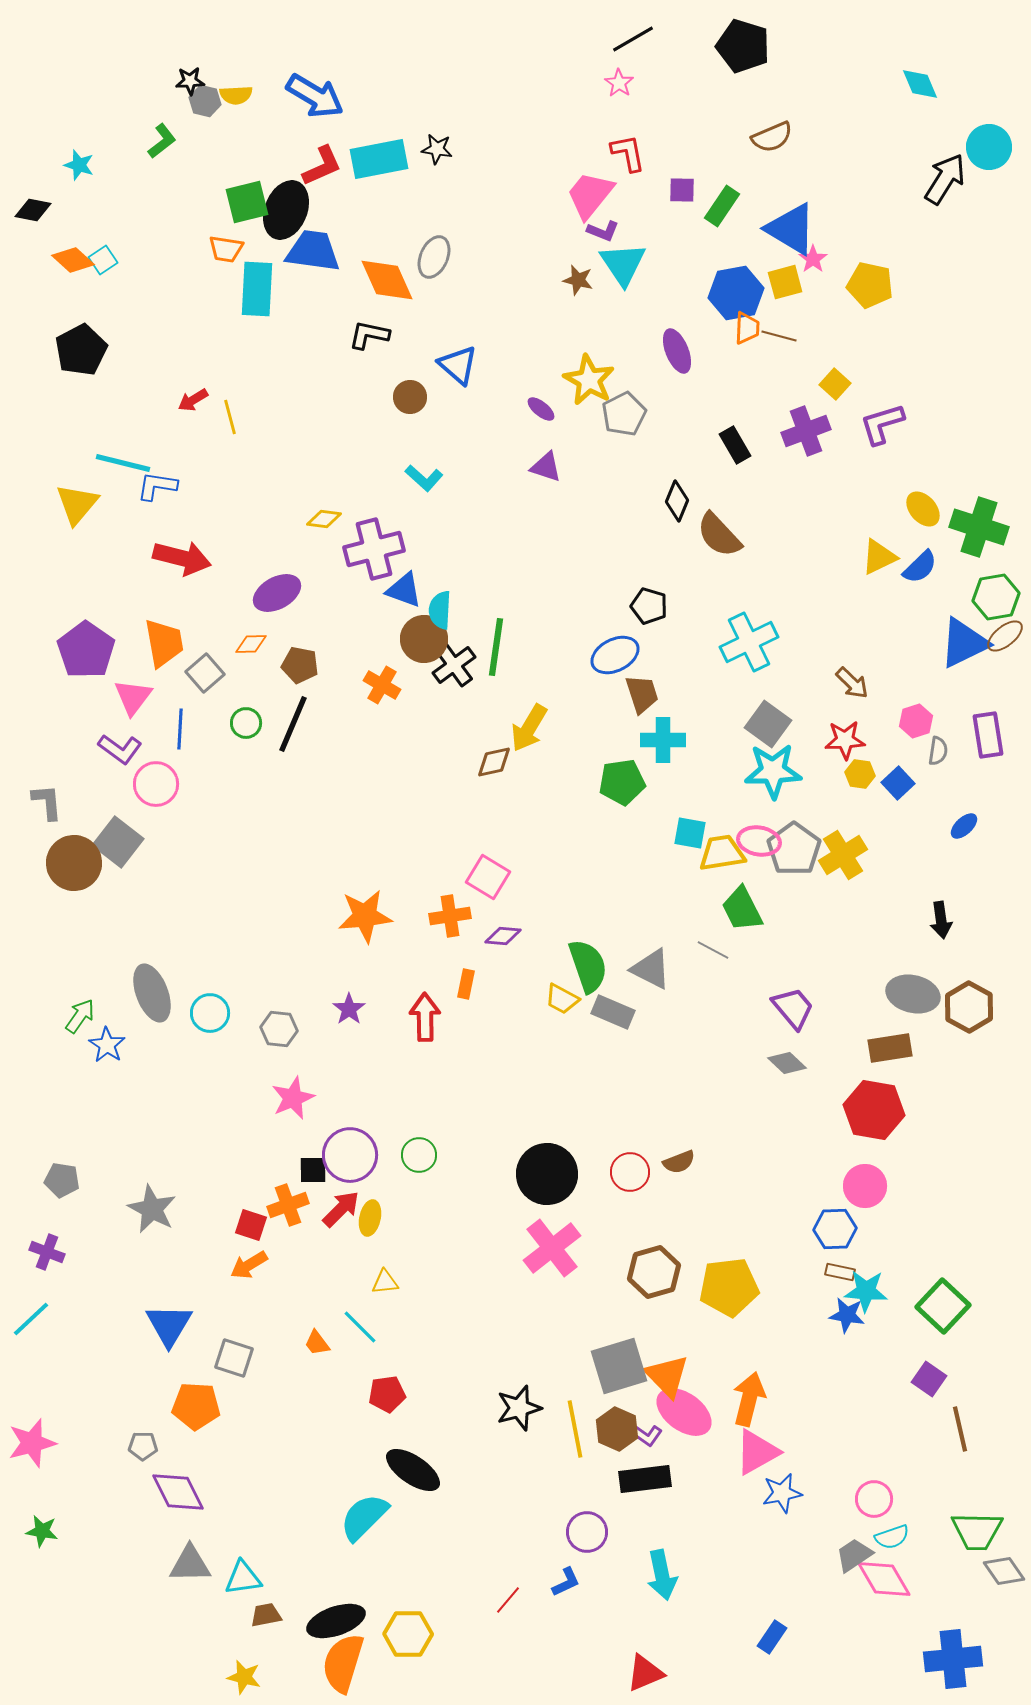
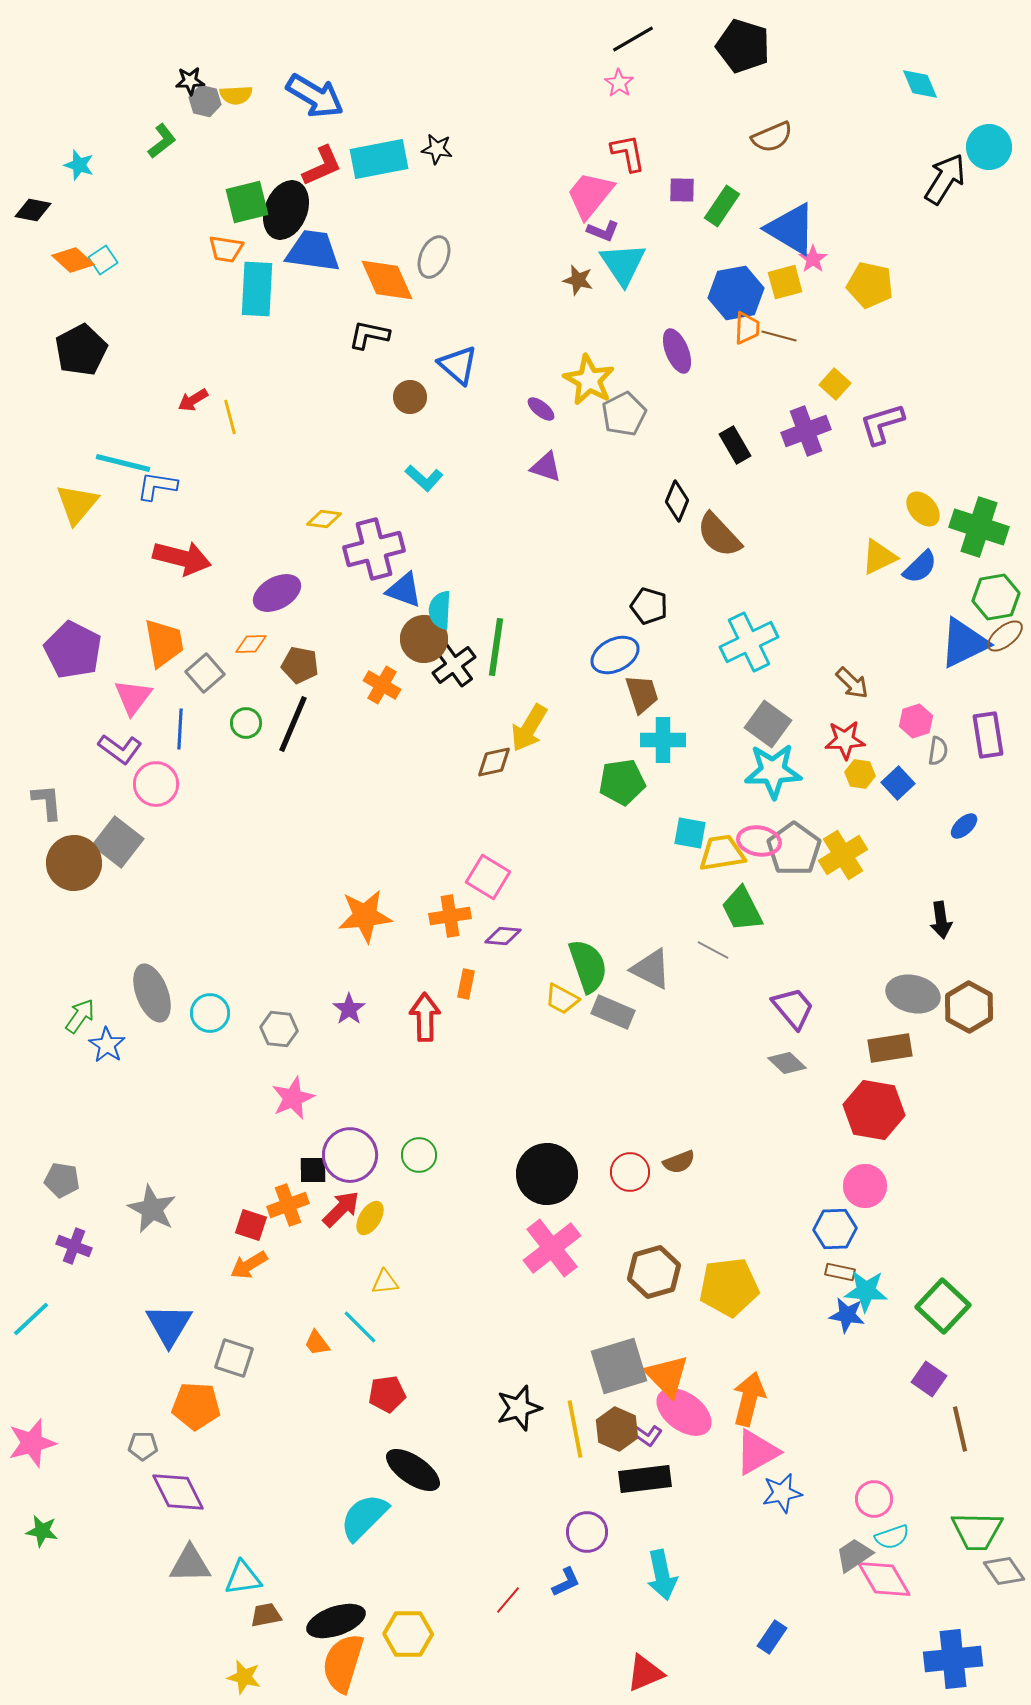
purple pentagon at (86, 650): moved 13 px left; rotated 8 degrees counterclockwise
yellow ellipse at (370, 1218): rotated 20 degrees clockwise
purple cross at (47, 1252): moved 27 px right, 6 px up
